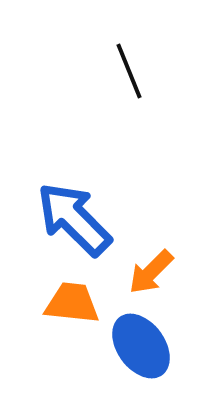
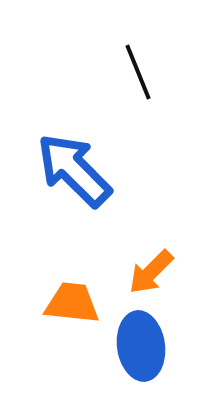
black line: moved 9 px right, 1 px down
blue arrow: moved 49 px up
blue ellipse: rotated 28 degrees clockwise
